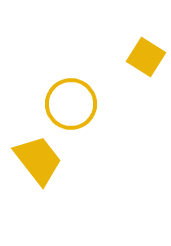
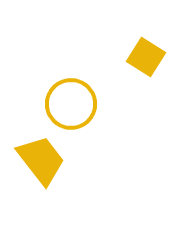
yellow trapezoid: moved 3 px right
